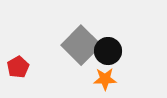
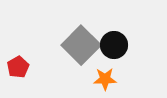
black circle: moved 6 px right, 6 px up
